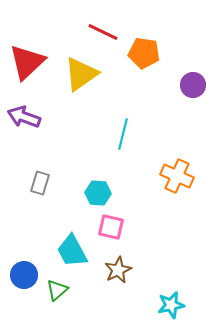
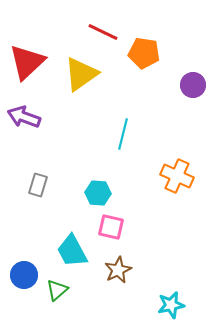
gray rectangle: moved 2 px left, 2 px down
